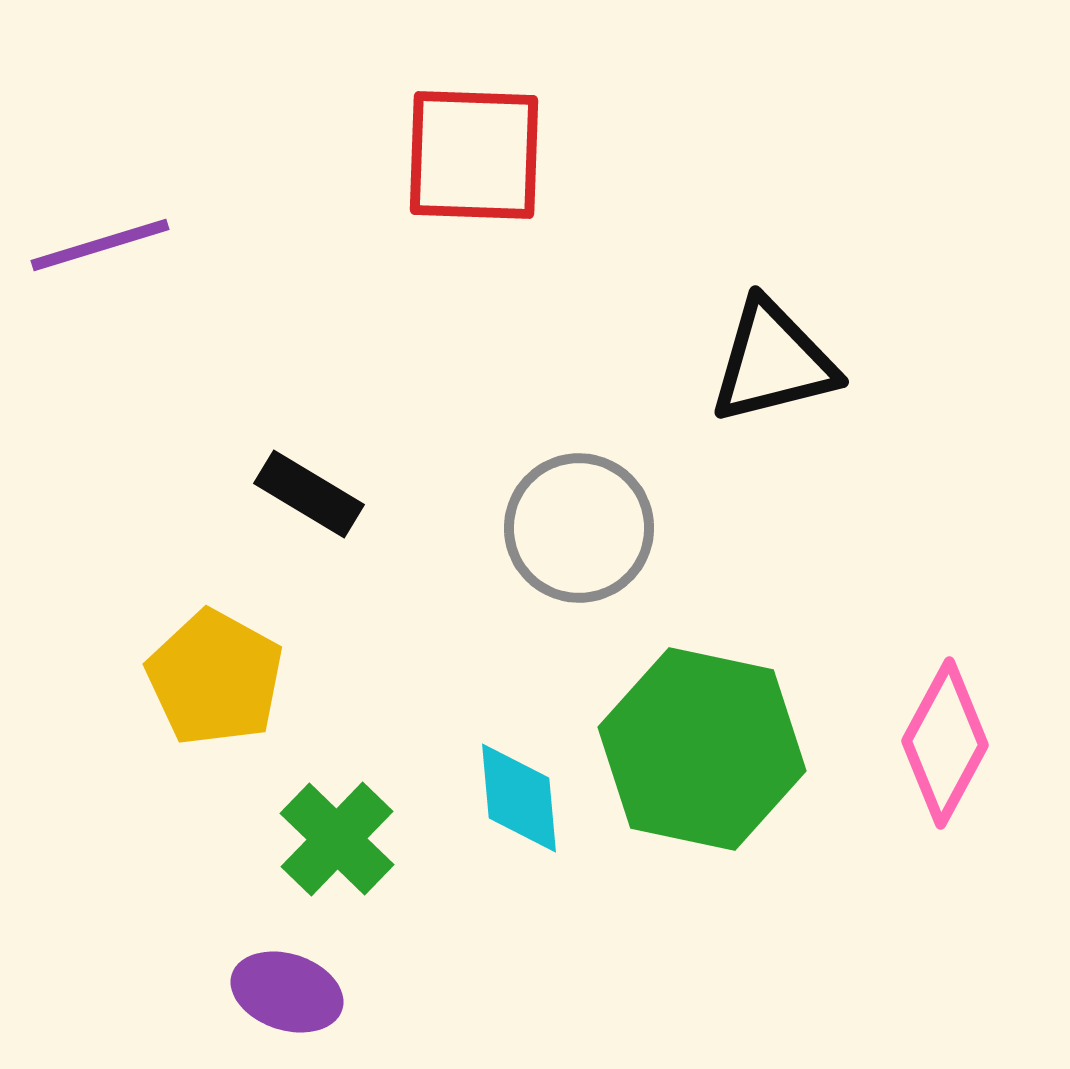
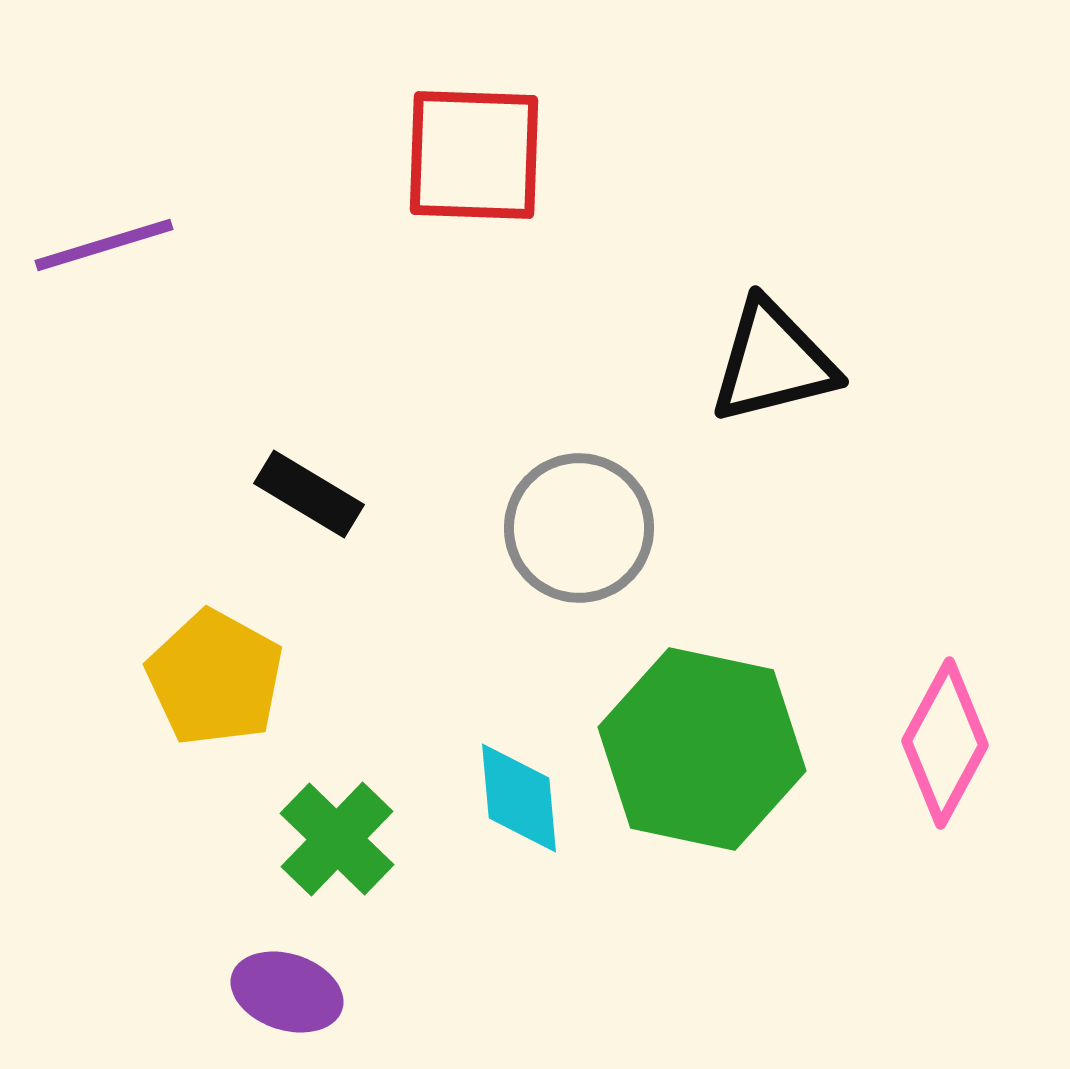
purple line: moved 4 px right
